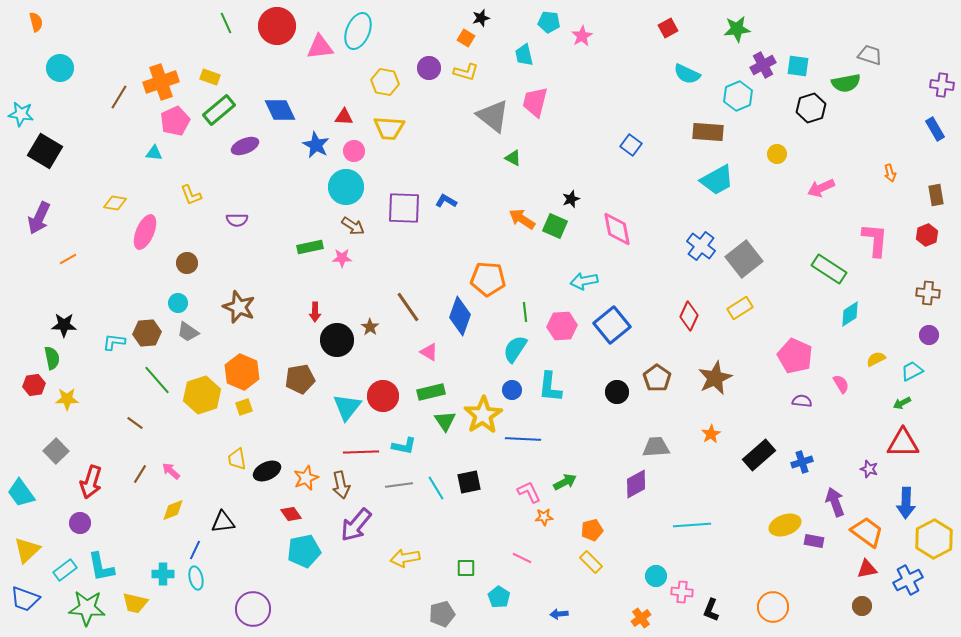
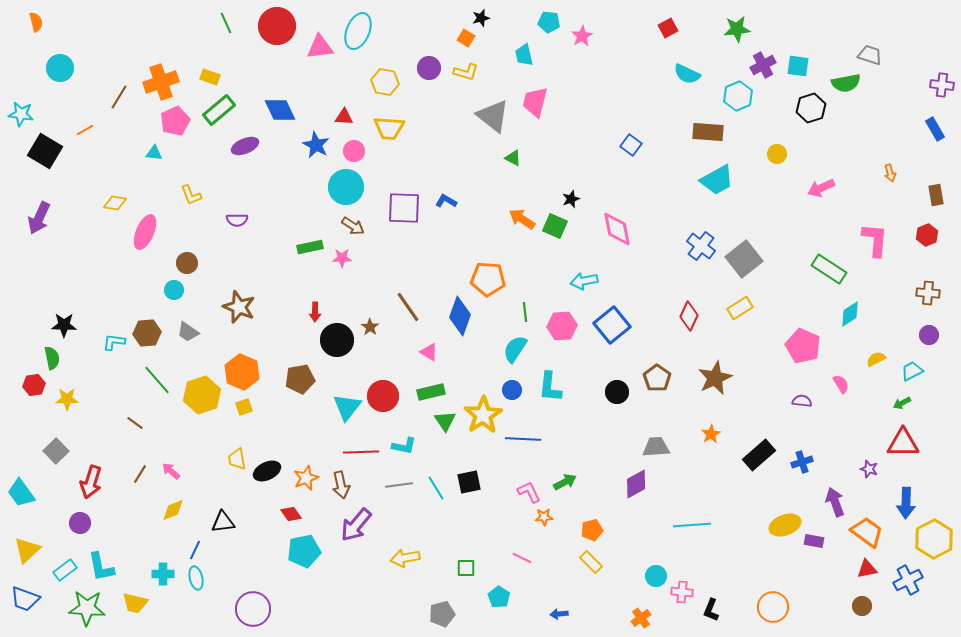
orange line at (68, 259): moved 17 px right, 129 px up
cyan circle at (178, 303): moved 4 px left, 13 px up
pink pentagon at (795, 356): moved 8 px right, 10 px up
